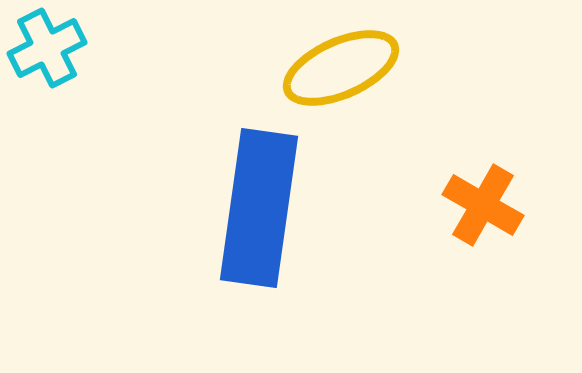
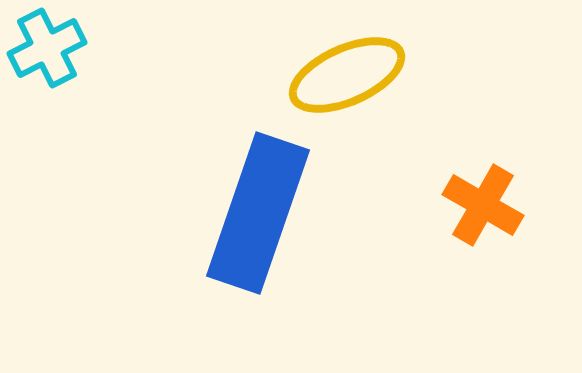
yellow ellipse: moved 6 px right, 7 px down
blue rectangle: moved 1 px left, 5 px down; rotated 11 degrees clockwise
